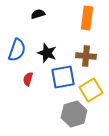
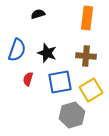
blue square: moved 3 px left, 5 px down
gray hexagon: moved 2 px left, 1 px down
